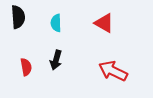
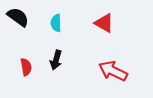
black semicircle: rotated 50 degrees counterclockwise
